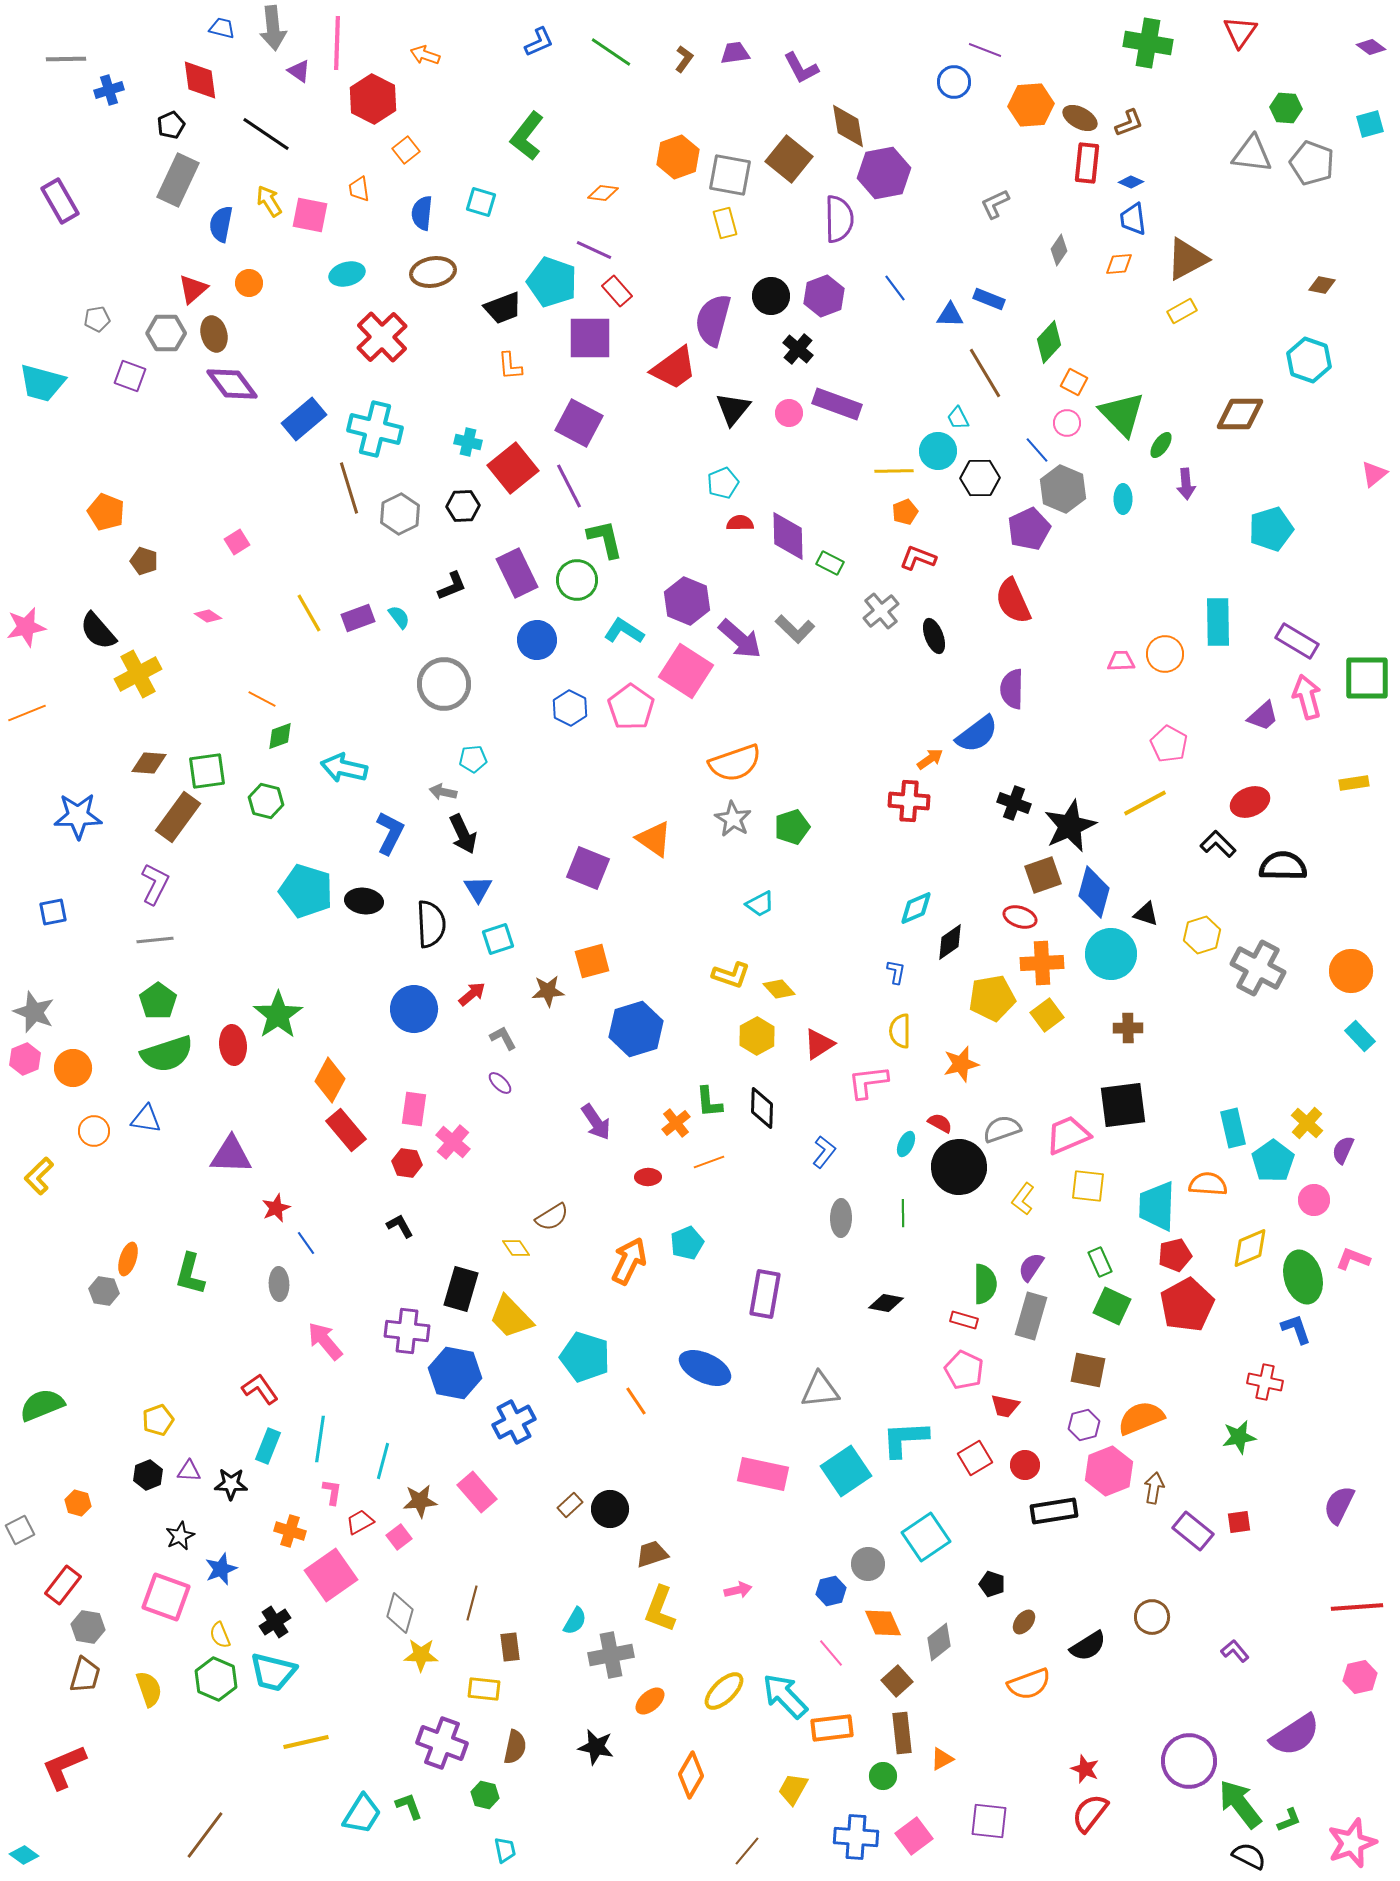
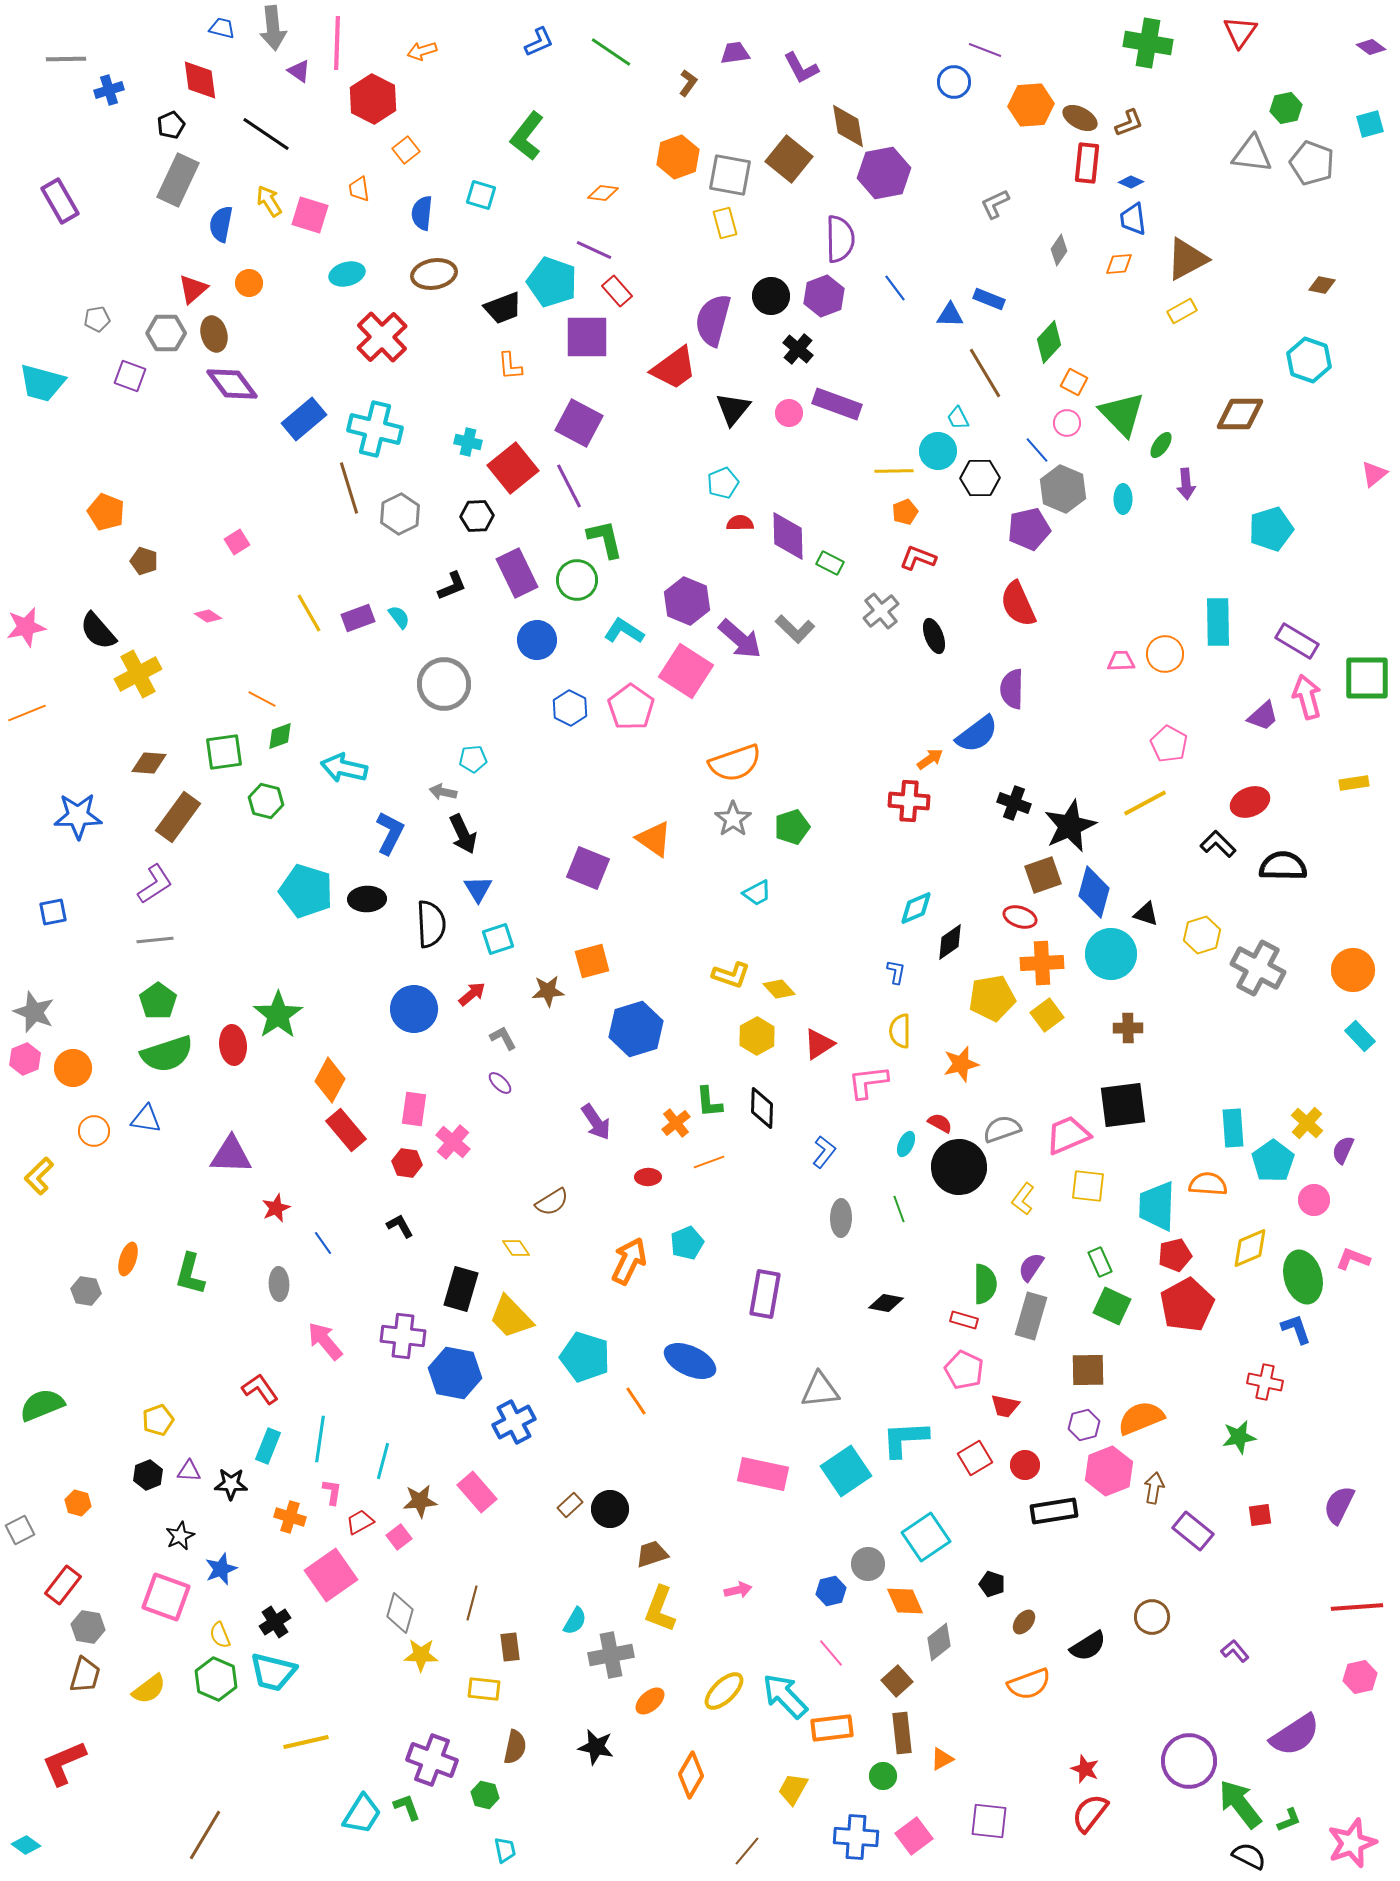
orange arrow at (425, 55): moved 3 px left, 4 px up; rotated 36 degrees counterclockwise
brown L-shape at (684, 59): moved 4 px right, 24 px down
green hexagon at (1286, 108): rotated 16 degrees counterclockwise
cyan square at (481, 202): moved 7 px up
pink square at (310, 215): rotated 6 degrees clockwise
purple semicircle at (839, 219): moved 1 px right, 20 px down
brown ellipse at (433, 272): moved 1 px right, 2 px down
purple square at (590, 338): moved 3 px left, 1 px up
black hexagon at (463, 506): moved 14 px right, 10 px down
purple pentagon at (1029, 529): rotated 12 degrees clockwise
red semicircle at (1013, 601): moved 5 px right, 3 px down
green square at (207, 771): moved 17 px right, 19 px up
gray star at (733, 819): rotated 6 degrees clockwise
purple L-shape at (155, 884): rotated 30 degrees clockwise
black ellipse at (364, 901): moved 3 px right, 2 px up; rotated 9 degrees counterclockwise
cyan trapezoid at (760, 904): moved 3 px left, 11 px up
orange circle at (1351, 971): moved 2 px right, 1 px up
cyan rectangle at (1233, 1128): rotated 9 degrees clockwise
green line at (903, 1213): moved 4 px left, 4 px up; rotated 20 degrees counterclockwise
brown semicircle at (552, 1217): moved 15 px up
blue line at (306, 1243): moved 17 px right
gray hexagon at (104, 1291): moved 18 px left
purple cross at (407, 1331): moved 4 px left, 5 px down
blue ellipse at (705, 1368): moved 15 px left, 7 px up
brown square at (1088, 1370): rotated 12 degrees counterclockwise
red square at (1239, 1522): moved 21 px right, 7 px up
orange cross at (290, 1531): moved 14 px up
orange diamond at (883, 1623): moved 22 px right, 22 px up
yellow semicircle at (149, 1689): rotated 72 degrees clockwise
purple cross at (442, 1743): moved 10 px left, 17 px down
red L-shape at (64, 1767): moved 4 px up
green L-shape at (409, 1806): moved 2 px left, 1 px down
brown line at (205, 1835): rotated 6 degrees counterclockwise
cyan diamond at (24, 1855): moved 2 px right, 10 px up
